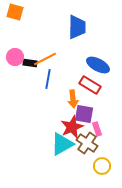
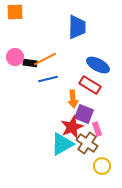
orange square: rotated 18 degrees counterclockwise
blue line: rotated 66 degrees clockwise
purple square: rotated 12 degrees clockwise
